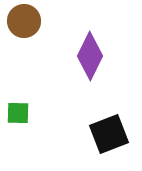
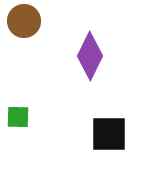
green square: moved 4 px down
black square: rotated 21 degrees clockwise
